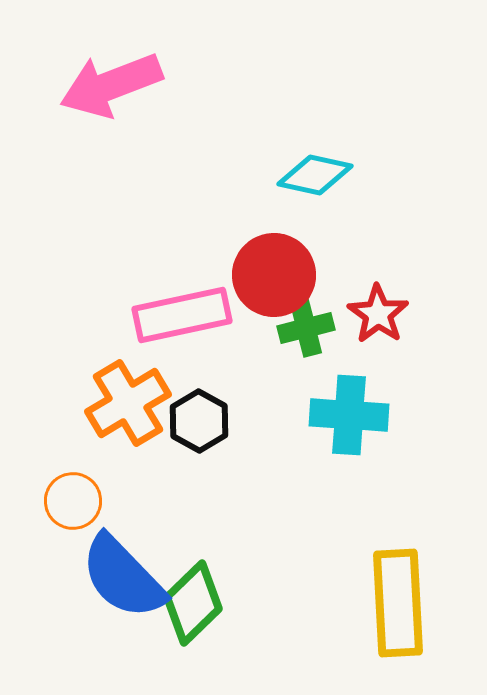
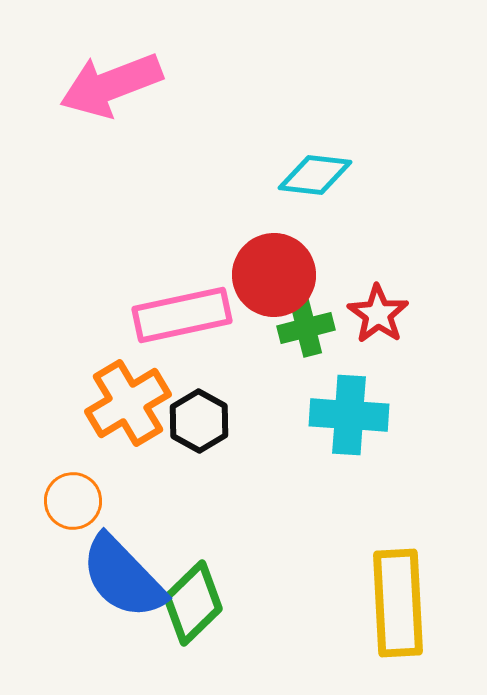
cyan diamond: rotated 6 degrees counterclockwise
